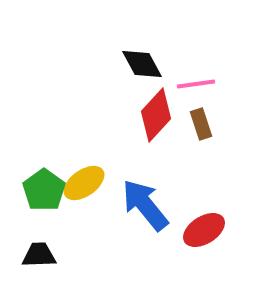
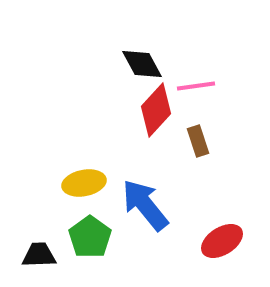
pink line: moved 2 px down
red diamond: moved 5 px up
brown rectangle: moved 3 px left, 17 px down
yellow ellipse: rotated 24 degrees clockwise
green pentagon: moved 46 px right, 47 px down
red ellipse: moved 18 px right, 11 px down
